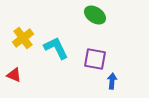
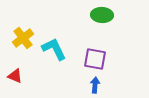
green ellipse: moved 7 px right; rotated 30 degrees counterclockwise
cyan L-shape: moved 2 px left, 1 px down
red triangle: moved 1 px right, 1 px down
blue arrow: moved 17 px left, 4 px down
